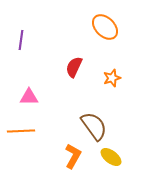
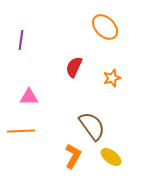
brown semicircle: moved 2 px left
